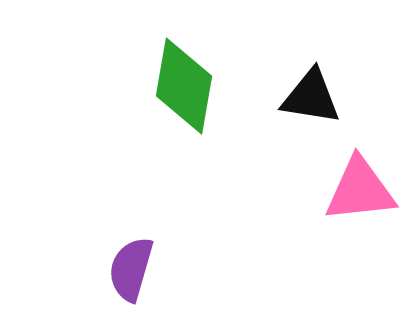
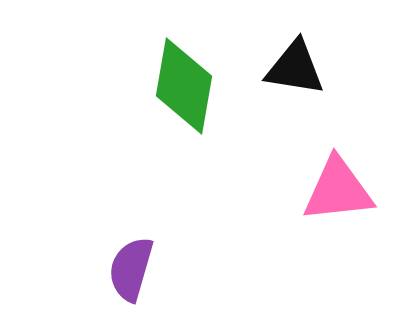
black triangle: moved 16 px left, 29 px up
pink triangle: moved 22 px left
